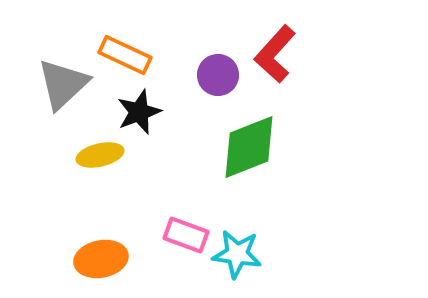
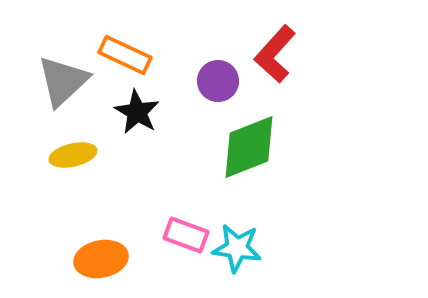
purple circle: moved 6 px down
gray triangle: moved 3 px up
black star: moved 2 px left; rotated 21 degrees counterclockwise
yellow ellipse: moved 27 px left
cyan star: moved 6 px up
